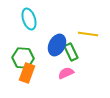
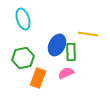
cyan ellipse: moved 6 px left
green rectangle: rotated 24 degrees clockwise
green hexagon: rotated 15 degrees counterclockwise
orange rectangle: moved 11 px right, 5 px down
